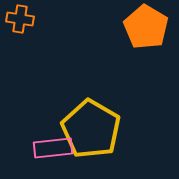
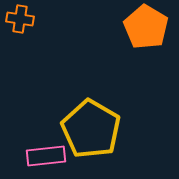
pink rectangle: moved 7 px left, 8 px down
